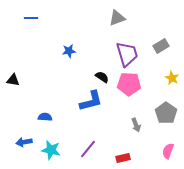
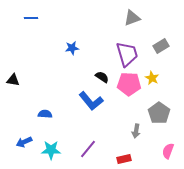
gray triangle: moved 15 px right
blue star: moved 3 px right, 3 px up
yellow star: moved 20 px left
blue L-shape: rotated 65 degrees clockwise
gray pentagon: moved 7 px left
blue semicircle: moved 3 px up
gray arrow: moved 6 px down; rotated 32 degrees clockwise
blue arrow: rotated 14 degrees counterclockwise
cyan star: rotated 12 degrees counterclockwise
red rectangle: moved 1 px right, 1 px down
